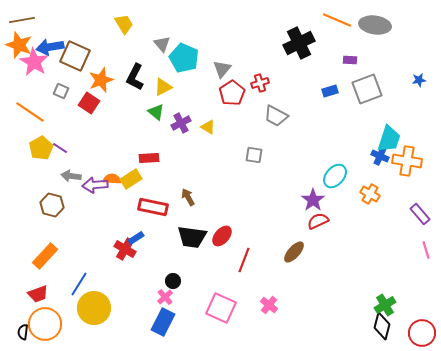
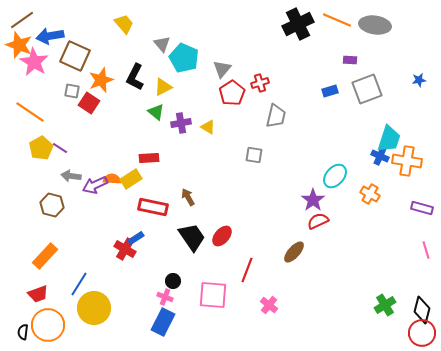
brown line at (22, 20): rotated 25 degrees counterclockwise
yellow trapezoid at (124, 24): rotated 10 degrees counterclockwise
black cross at (299, 43): moved 1 px left, 19 px up
blue arrow at (50, 47): moved 11 px up
gray square at (61, 91): moved 11 px right; rotated 14 degrees counterclockwise
gray trapezoid at (276, 116): rotated 105 degrees counterclockwise
purple cross at (181, 123): rotated 18 degrees clockwise
purple arrow at (95, 185): rotated 20 degrees counterclockwise
purple rectangle at (420, 214): moved 2 px right, 6 px up; rotated 35 degrees counterclockwise
black trapezoid at (192, 237): rotated 132 degrees counterclockwise
red line at (244, 260): moved 3 px right, 10 px down
pink cross at (165, 297): rotated 28 degrees counterclockwise
pink square at (221, 308): moved 8 px left, 13 px up; rotated 20 degrees counterclockwise
orange circle at (45, 324): moved 3 px right, 1 px down
black diamond at (382, 326): moved 40 px right, 16 px up
